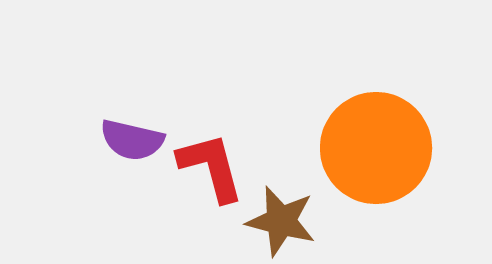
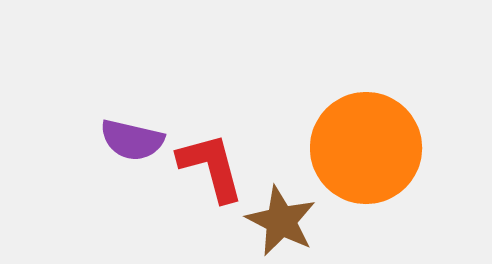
orange circle: moved 10 px left
brown star: rotated 12 degrees clockwise
